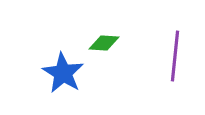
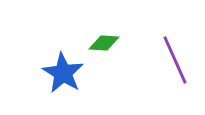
purple line: moved 4 px down; rotated 30 degrees counterclockwise
